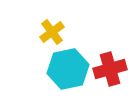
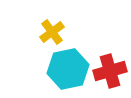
red cross: moved 2 px down
